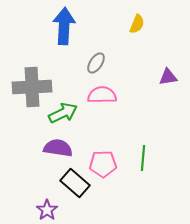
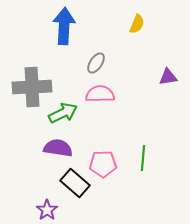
pink semicircle: moved 2 px left, 1 px up
